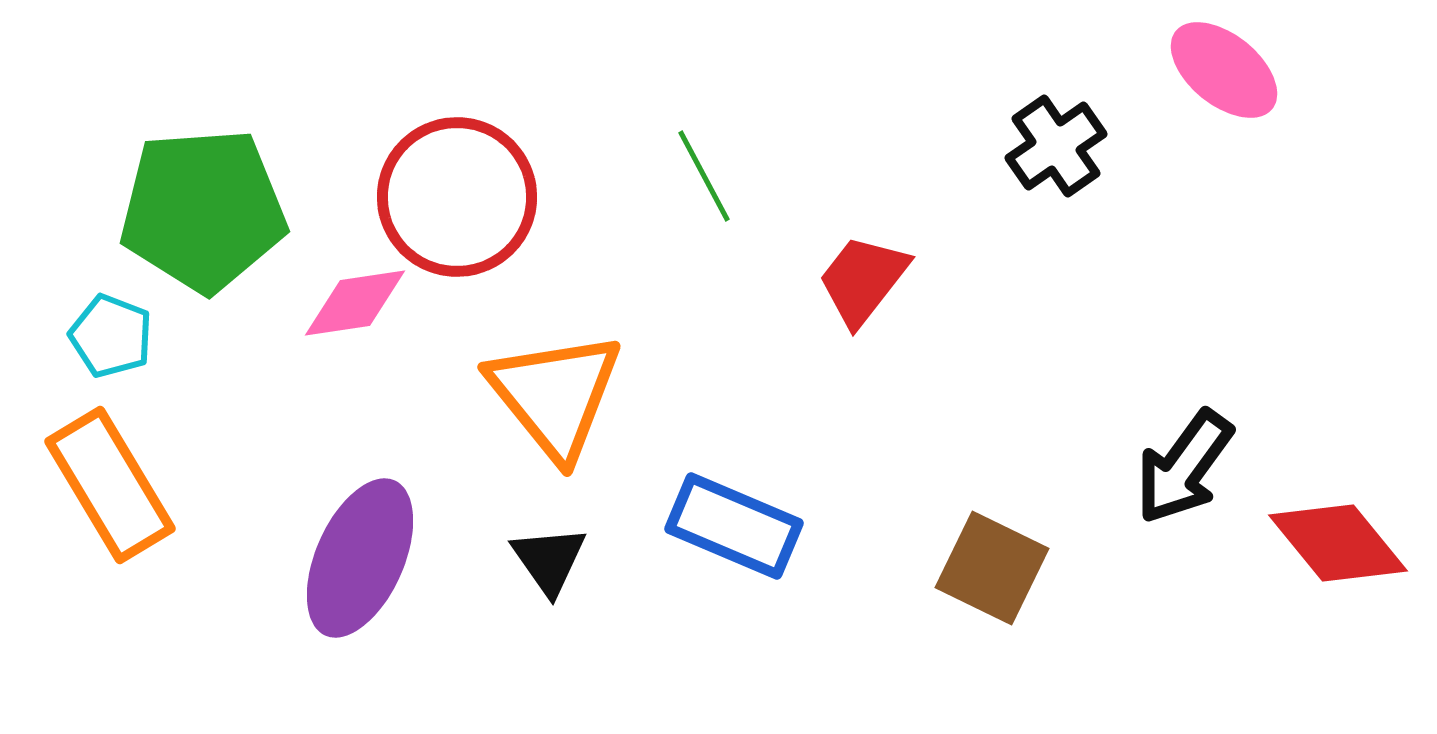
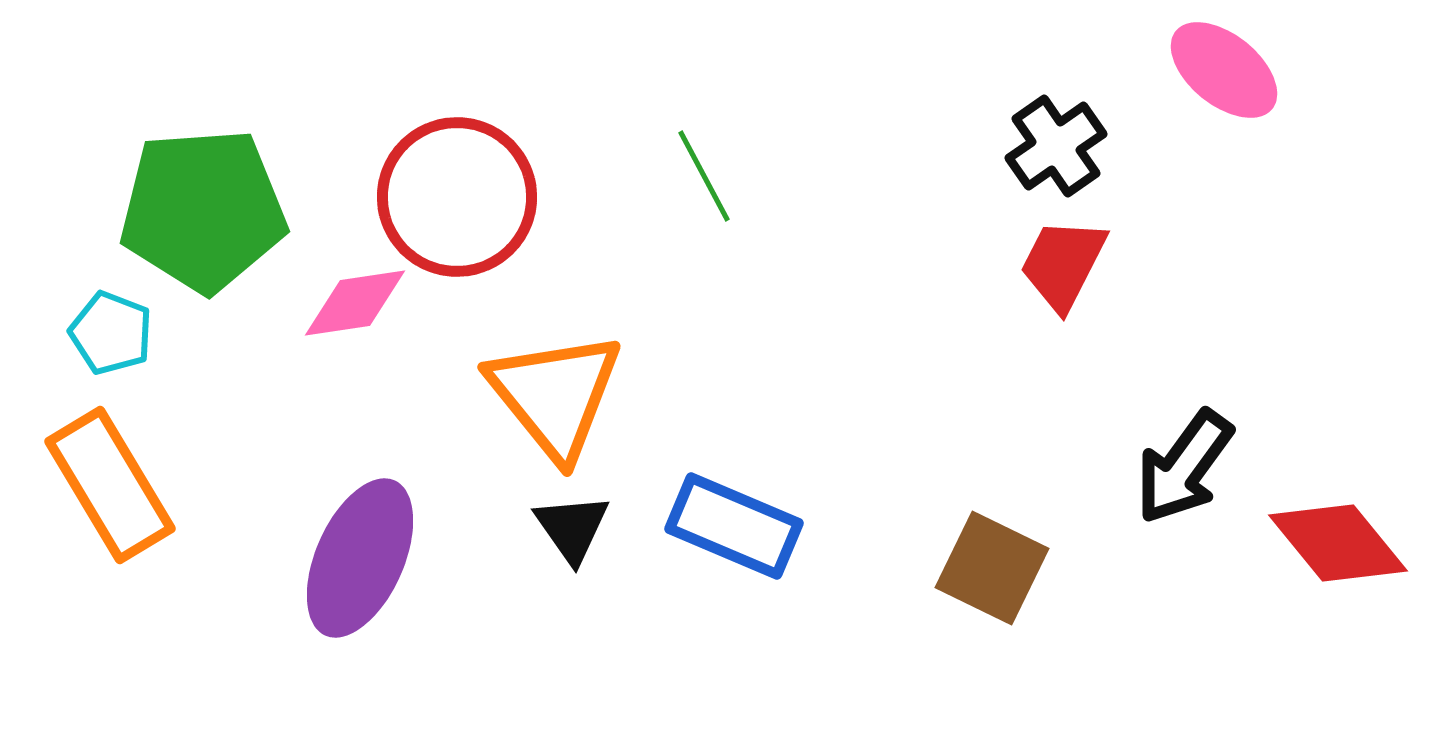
red trapezoid: moved 200 px right, 16 px up; rotated 11 degrees counterclockwise
cyan pentagon: moved 3 px up
black triangle: moved 23 px right, 32 px up
